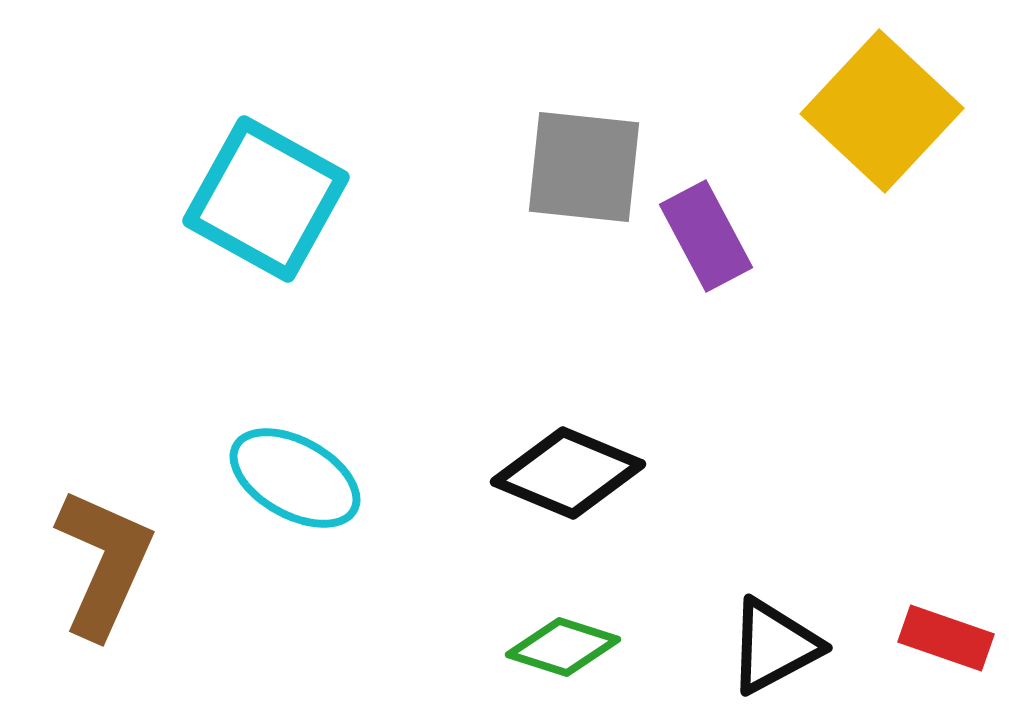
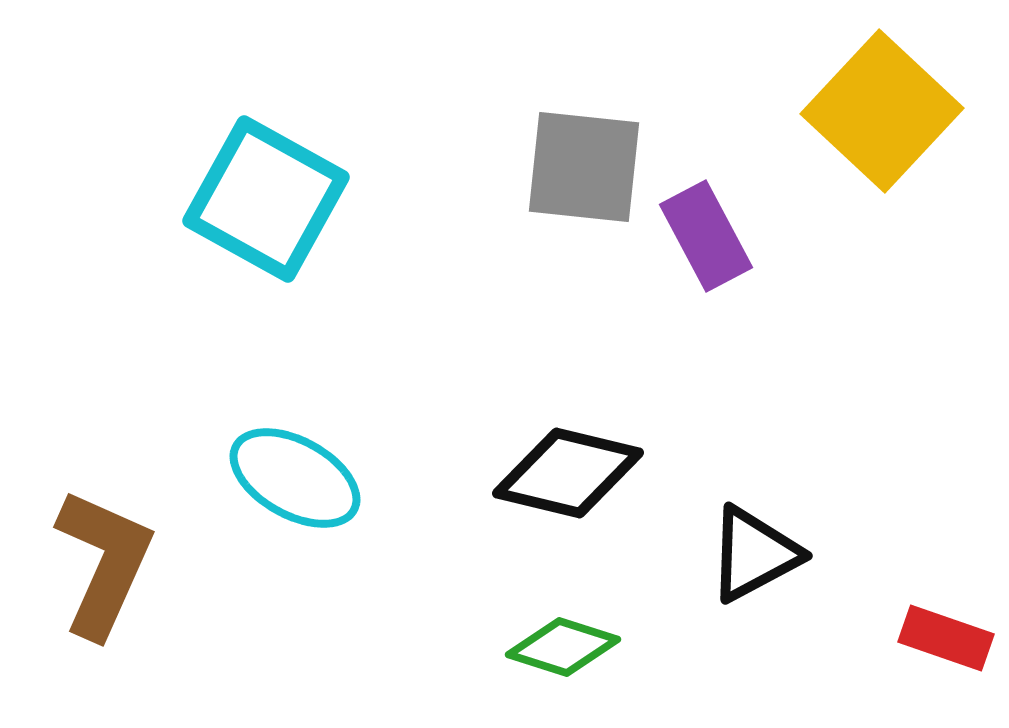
black diamond: rotated 9 degrees counterclockwise
black triangle: moved 20 px left, 92 px up
